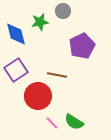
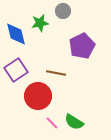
green star: moved 1 px down
brown line: moved 1 px left, 2 px up
